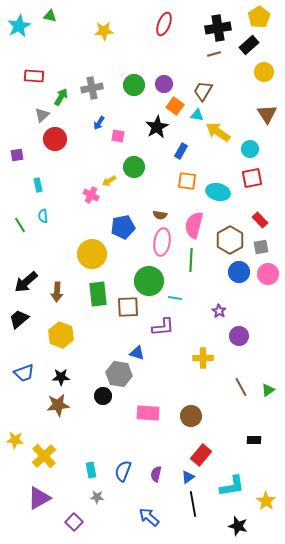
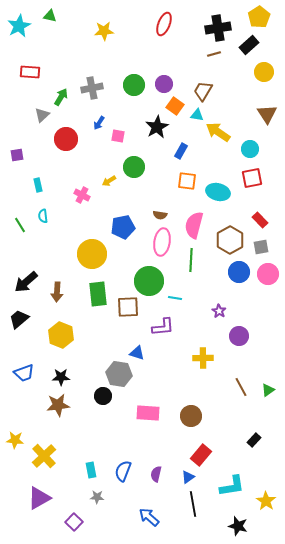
red rectangle at (34, 76): moved 4 px left, 4 px up
red circle at (55, 139): moved 11 px right
pink cross at (91, 195): moved 9 px left
black rectangle at (254, 440): rotated 48 degrees counterclockwise
